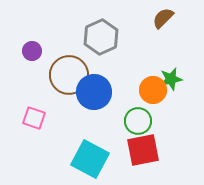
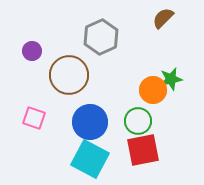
blue circle: moved 4 px left, 30 px down
